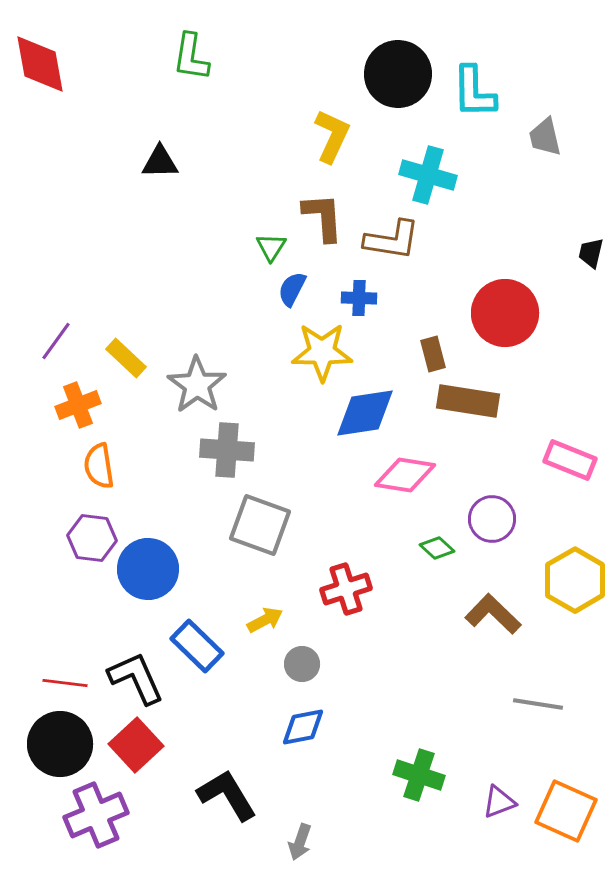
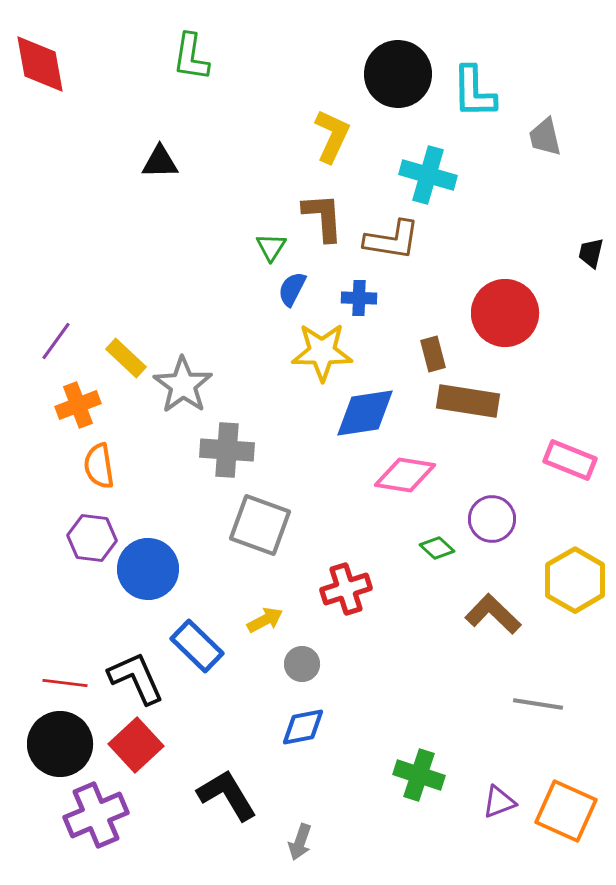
gray star at (197, 385): moved 14 px left
